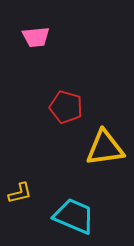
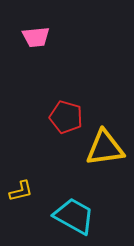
red pentagon: moved 10 px down
yellow L-shape: moved 1 px right, 2 px up
cyan trapezoid: rotated 6 degrees clockwise
